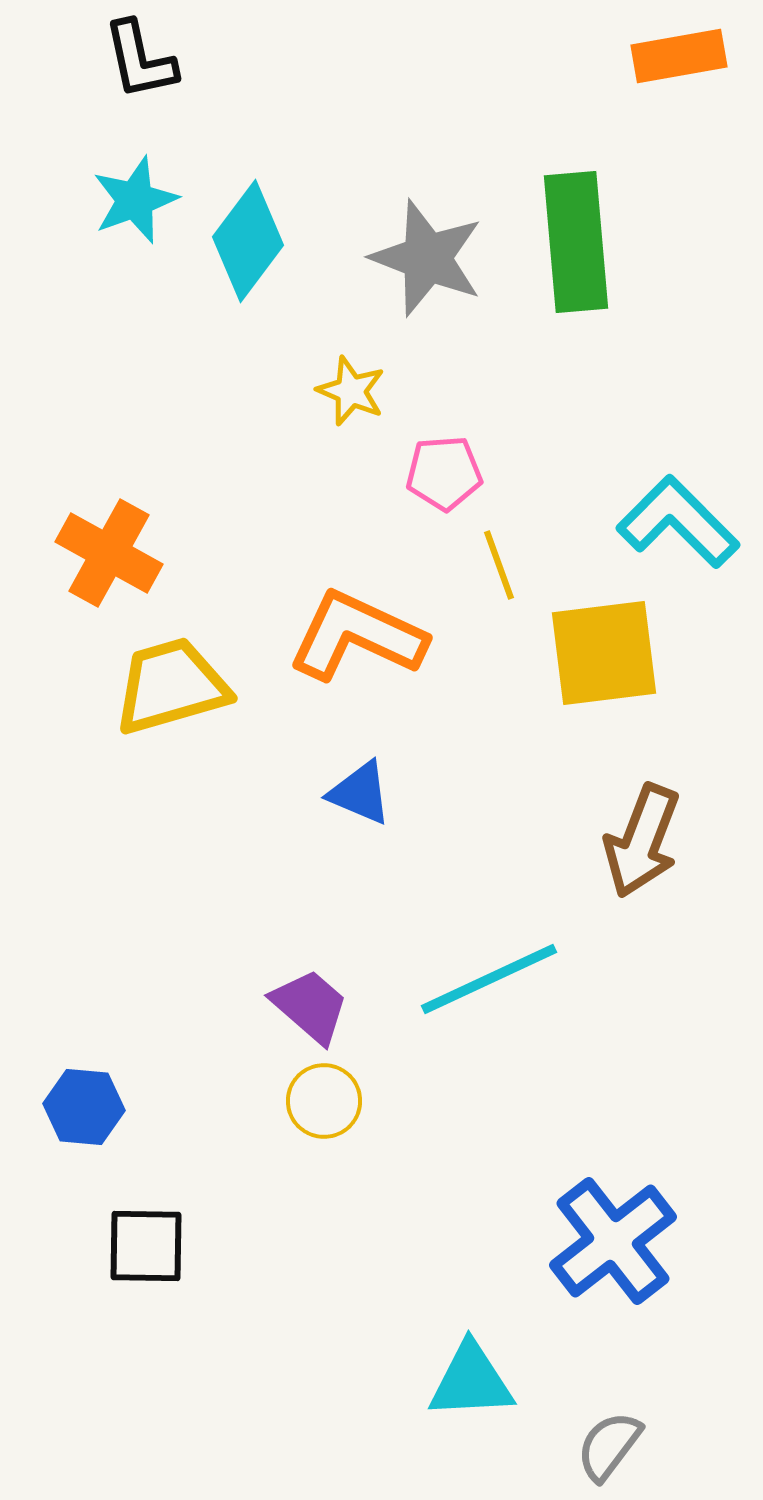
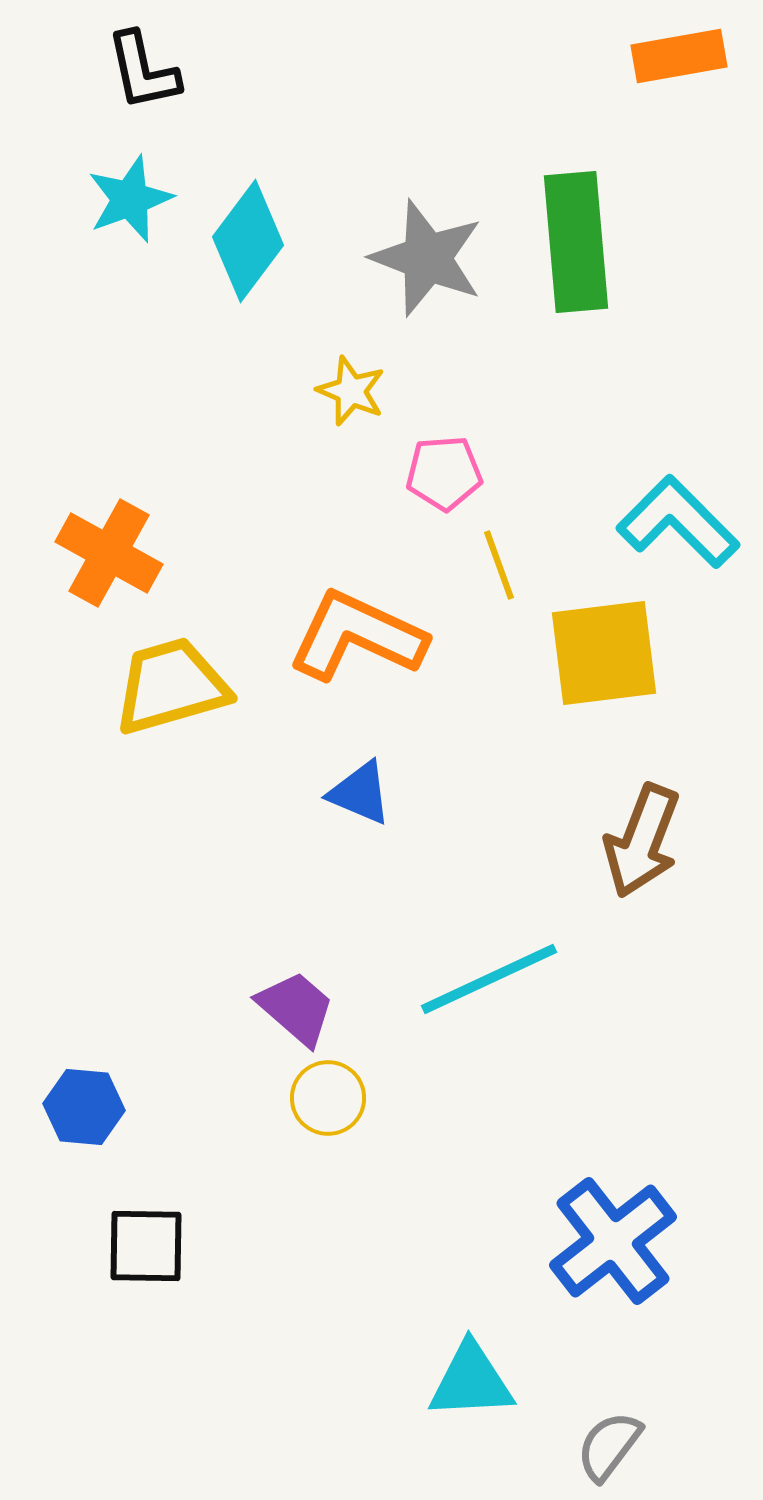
black L-shape: moved 3 px right, 11 px down
cyan star: moved 5 px left, 1 px up
purple trapezoid: moved 14 px left, 2 px down
yellow circle: moved 4 px right, 3 px up
